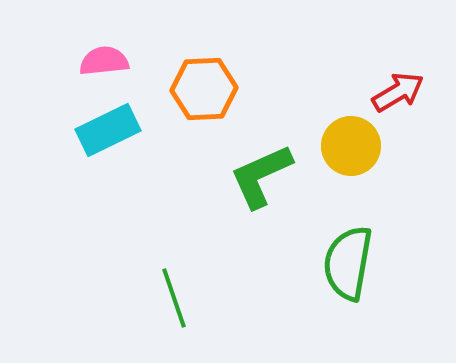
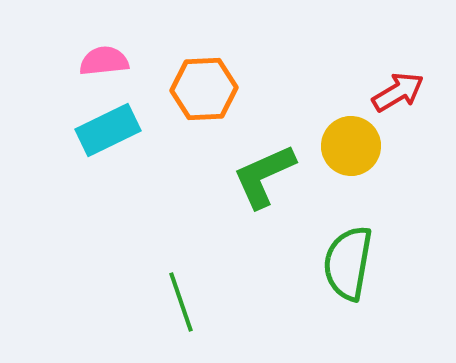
green L-shape: moved 3 px right
green line: moved 7 px right, 4 px down
